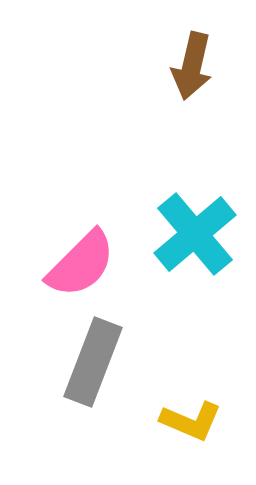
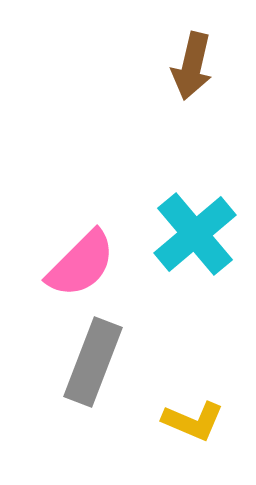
yellow L-shape: moved 2 px right
